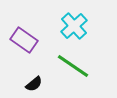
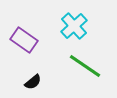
green line: moved 12 px right
black semicircle: moved 1 px left, 2 px up
